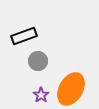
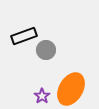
gray circle: moved 8 px right, 11 px up
purple star: moved 1 px right, 1 px down
